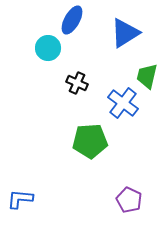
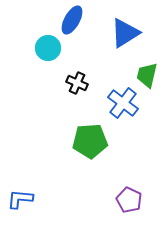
green trapezoid: moved 1 px up
